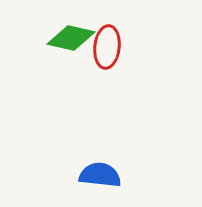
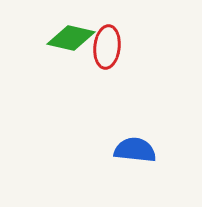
blue semicircle: moved 35 px right, 25 px up
